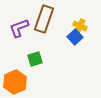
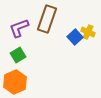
brown rectangle: moved 3 px right
yellow cross: moved 8 px right, 6 px down
green square: moved 17 px left, 4 px up; rotated 14 degrees counterclockwise
